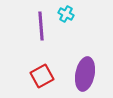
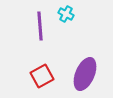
purple line: moved 1 px left
purple ellipse: rotated 12 degrees clockwise
